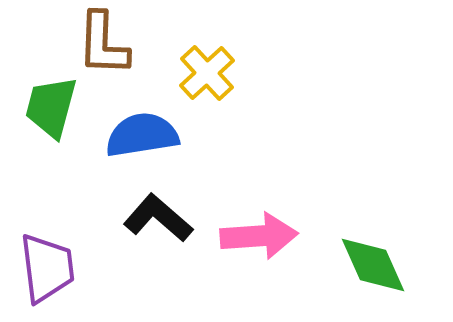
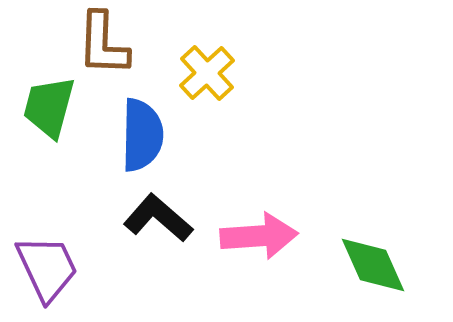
green trapezoid: moved 2 px left
blue semicircle: rotated 100 degrees clockwise
purple trapezoid: rotated 18 degrees counterclockwise
